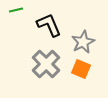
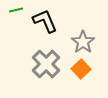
black L-shape: moved 4 px left, 4 px up
gray star: rotated 10 degrees counterclockwise
orange square: rotated 24 degrees clockwise
